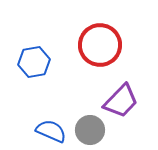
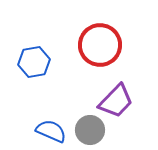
purple trapezoid: moved 5 px left
